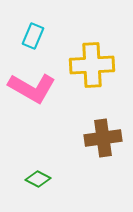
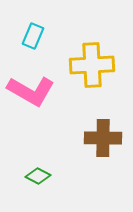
pink L-shape: moved 1 px left, 3 px down
brown cross: rotated 9 degrees clockwise
green diamond: moved 3 px up
